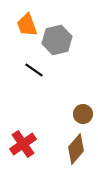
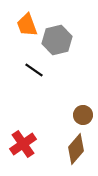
brown circle: moved 1 px down
